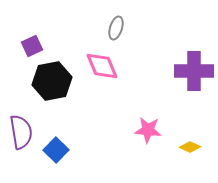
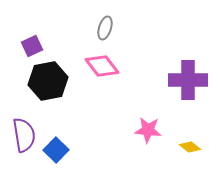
gray ellipse: moved 11 px left
pink diamond: rotated 16 degrees counterclockwise
purple cross: moved 6 px left, 9 px down
black hexagon: moved 4 px left
purple semicircle: moved 3 px right, 3 px down
yellow diamond: rotated 15 degrees clockwise
